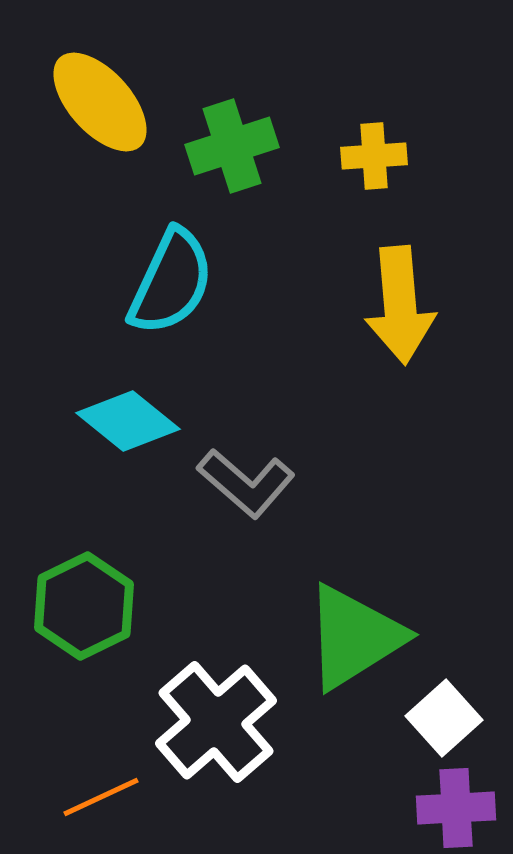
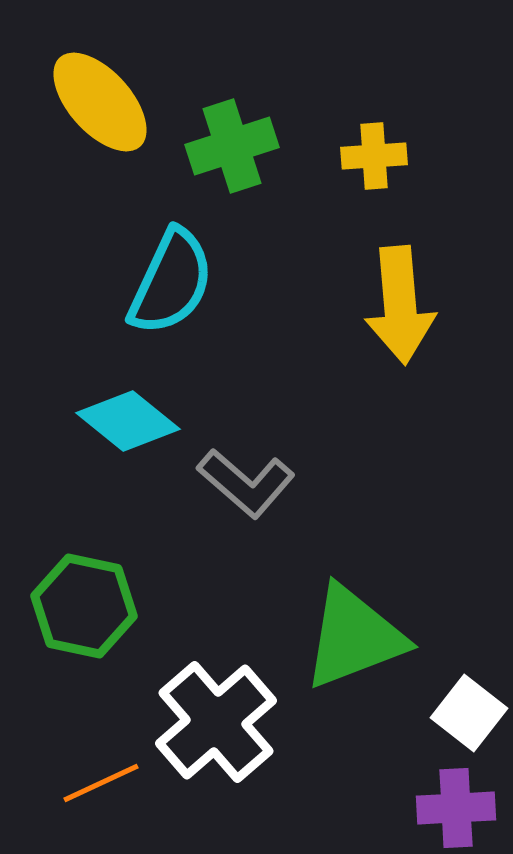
green hexagon: rotated 22 degrees counterclockwise
green triangle: rotated 11 degrees clockwise
white square: moved 25 px right, 5 px up; rotated 10 degrees counterclockwise
orange line: moved 14 px up
